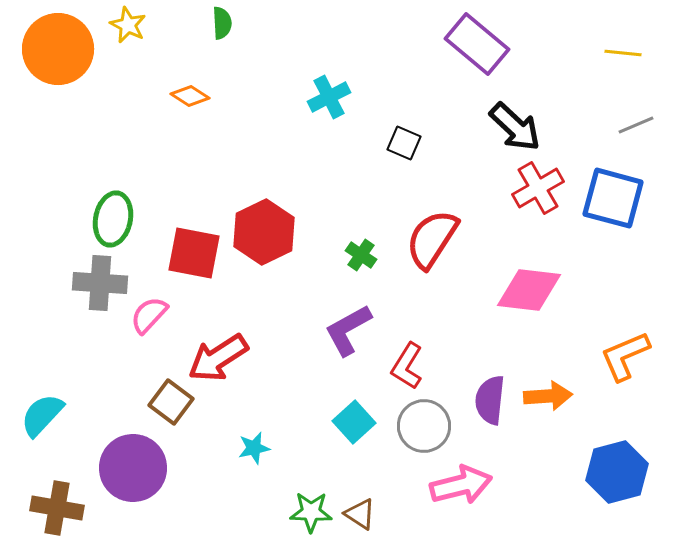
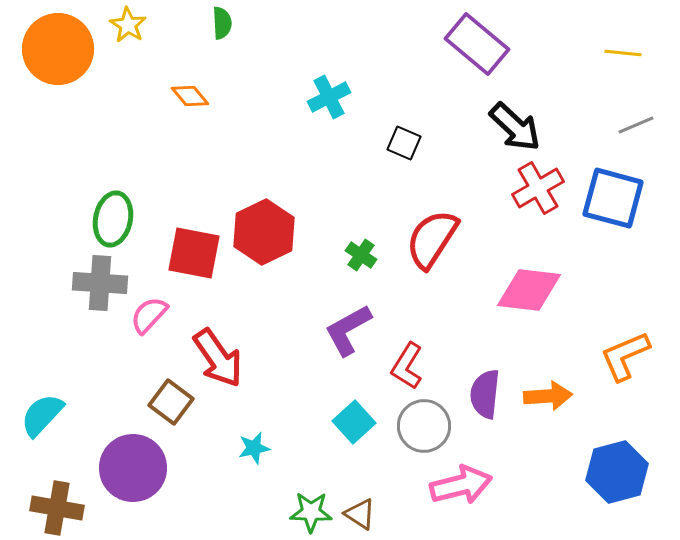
yellow star: rotated 6 degrees clockwise
orange diamond: rotated 18 degrees clockwise
red arrow: rotated 92 degrees counterclockwise
purple semicircle: moved 5 px left, 6 px up
